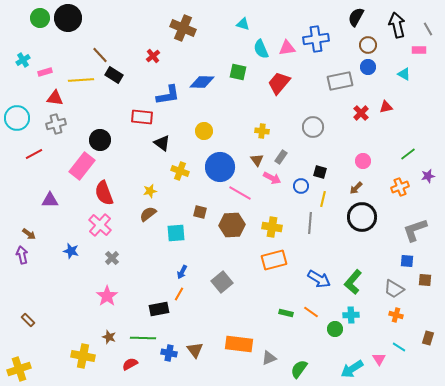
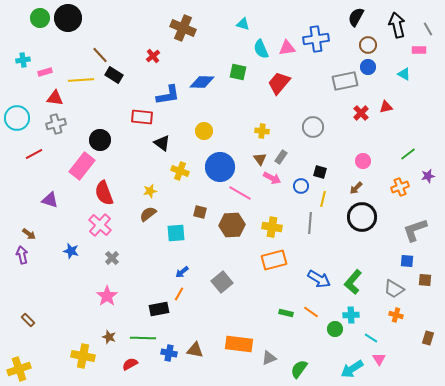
cyan cross at (23, 60): rotated 24 degrees clockwise
gray rectangle at (340, 81): moved 5 px right
brown triangle at (257, 160): moved 3 px right, 1 px up
purple triangle at (50, 200): rotated 18 degrees clockwise
blue arrow at (182, 272): rotated 24 degrees clockwise
cyan line at (399, 347): moved 28 px left, 9 px up
brown triangle at (195, 350): rotated 42 degrees counterclockwise
